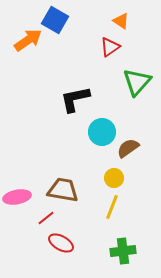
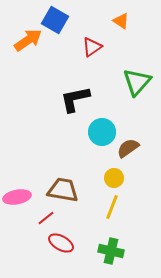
red triangle: moved 18 px left
green cross: moved 12 px left; rotated 20 degrees clockwise
